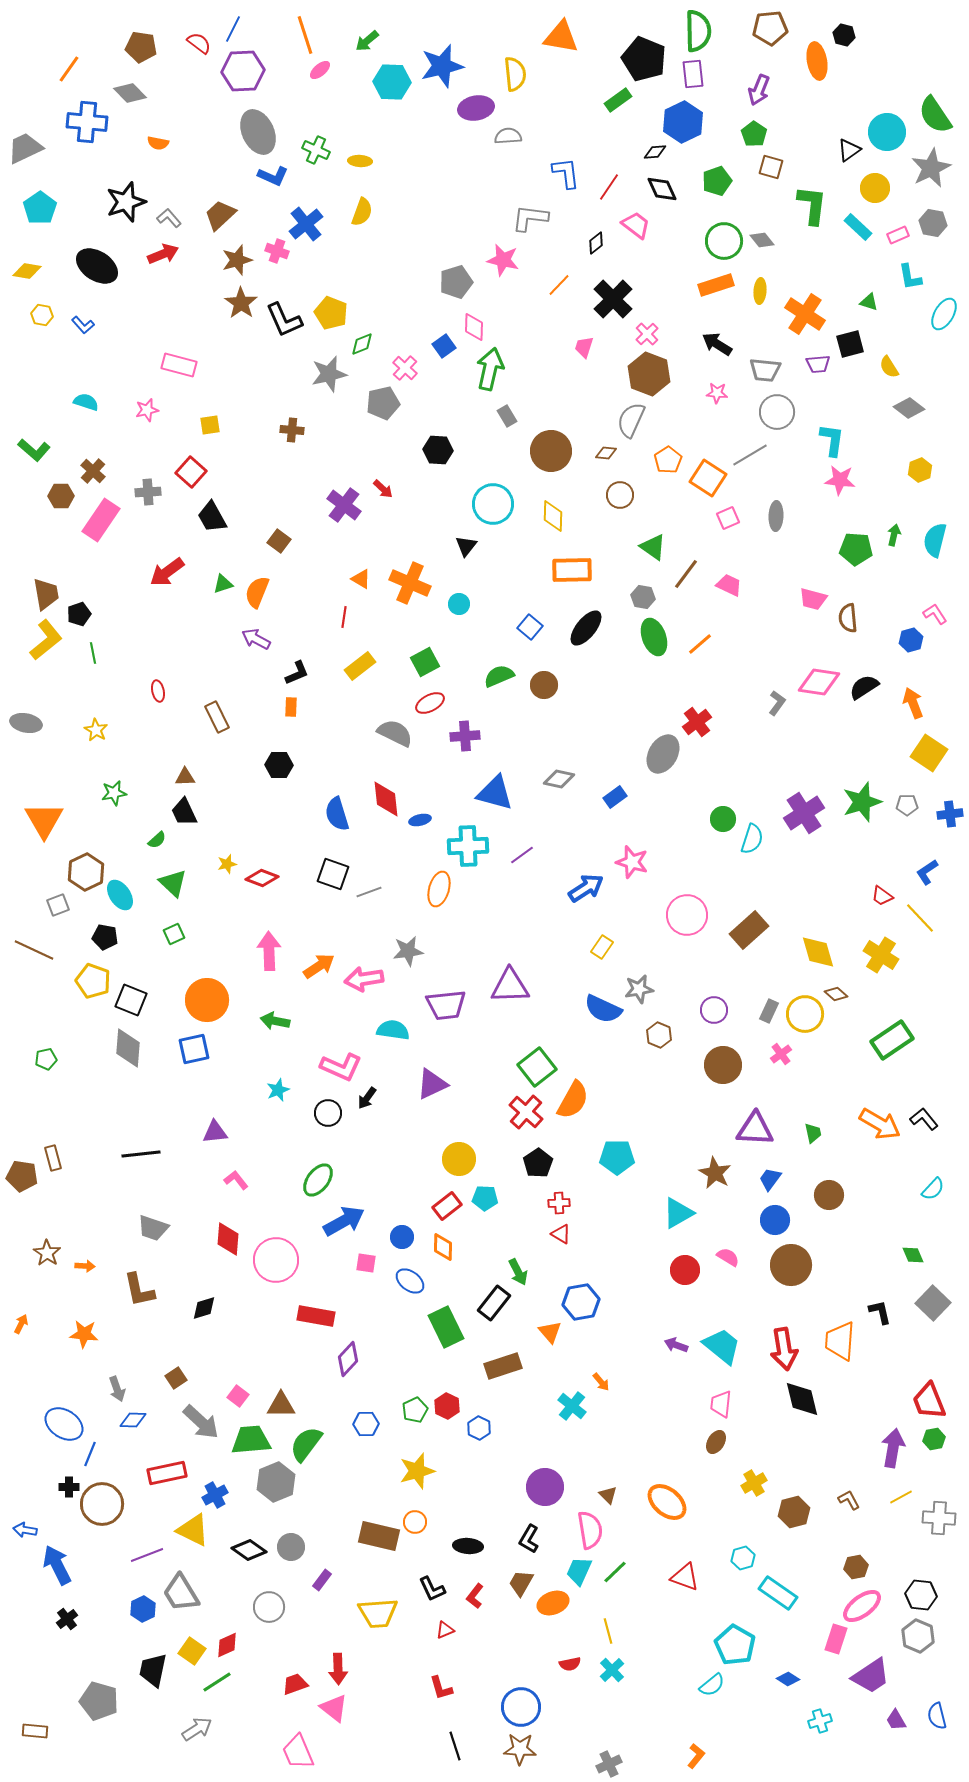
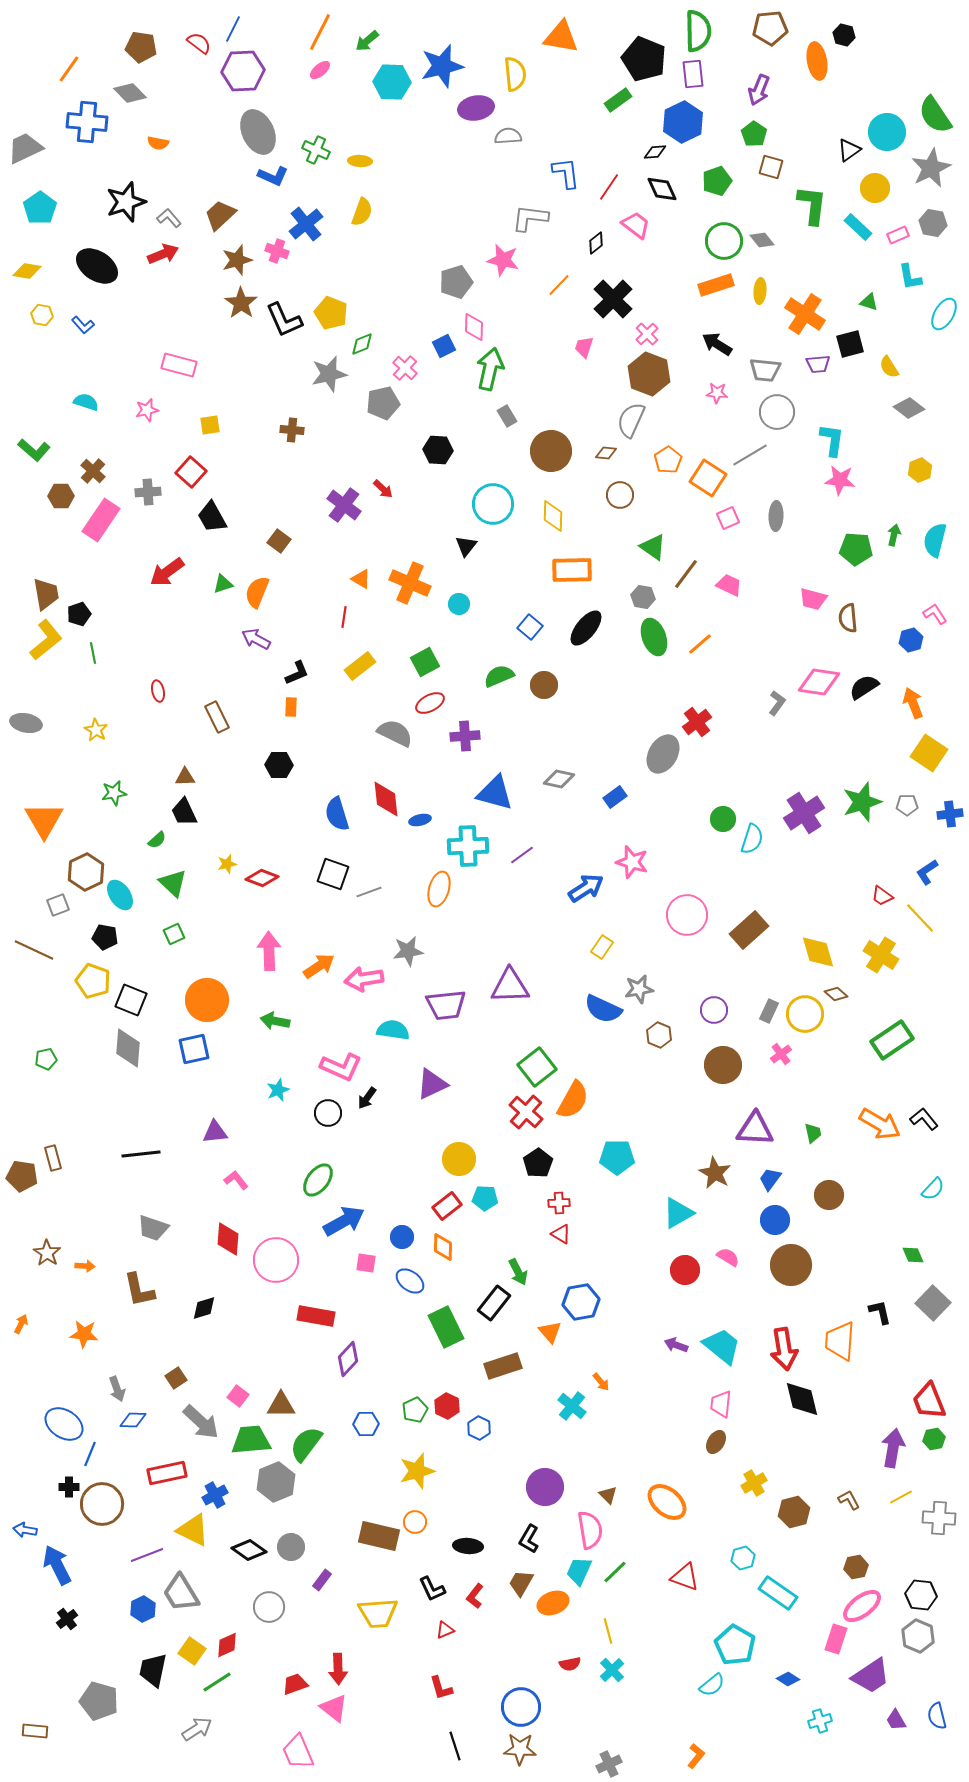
orange line at (305, 35): moved 15 px right, 3 px up; rotated 45 degrees clockwise
blue square at (444, 346): rotated 10 degrees clockwise
